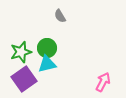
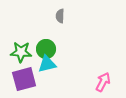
gray semicircle: rotated 32 degrees clockwise
green circle: moved 1 px left, 1 px down
green star: rotated 20 degrees clockwise
purple square: rotated 20 degrees clockwise
